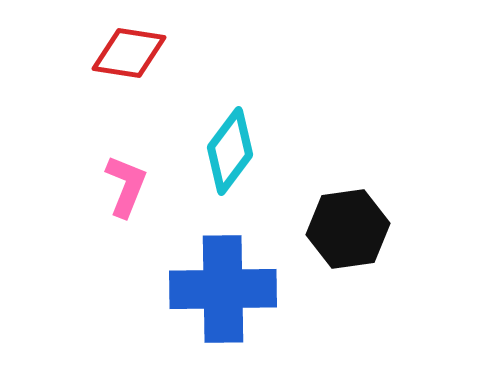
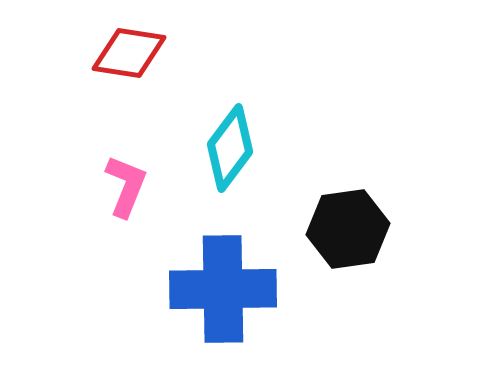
cyan diamond: moved 3 px up
